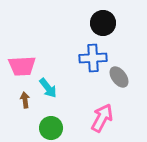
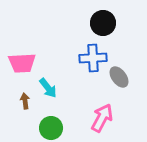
pink trapezoid: moved 3 px up
brown arrow: moved 1 px down
